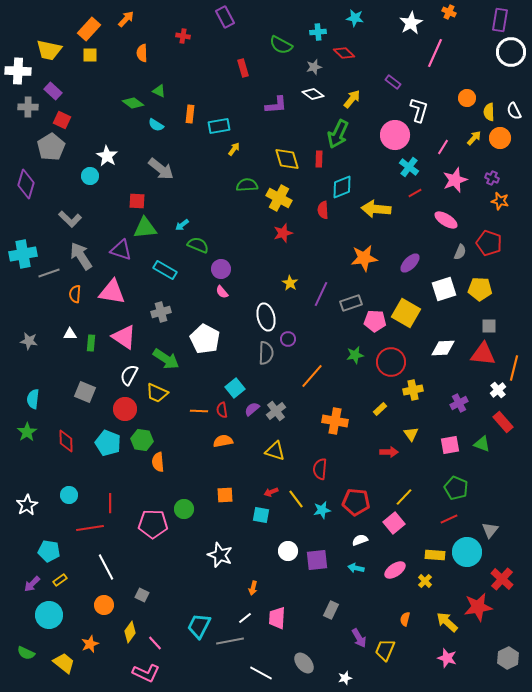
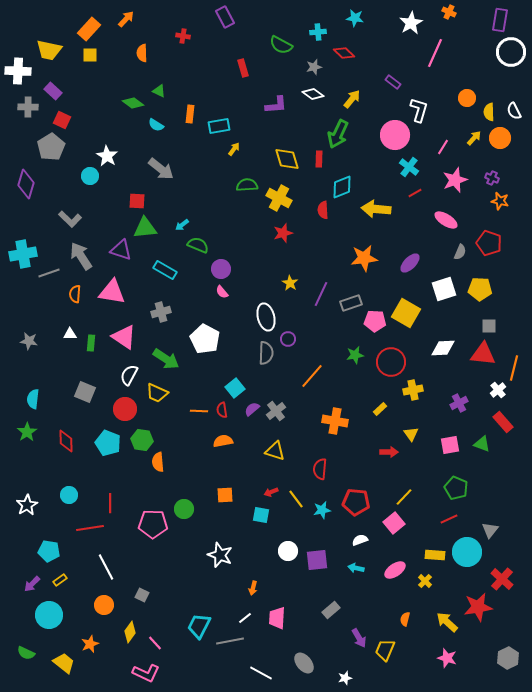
gray rectangle at (331, 610): rotated 24 degrees clockwise
